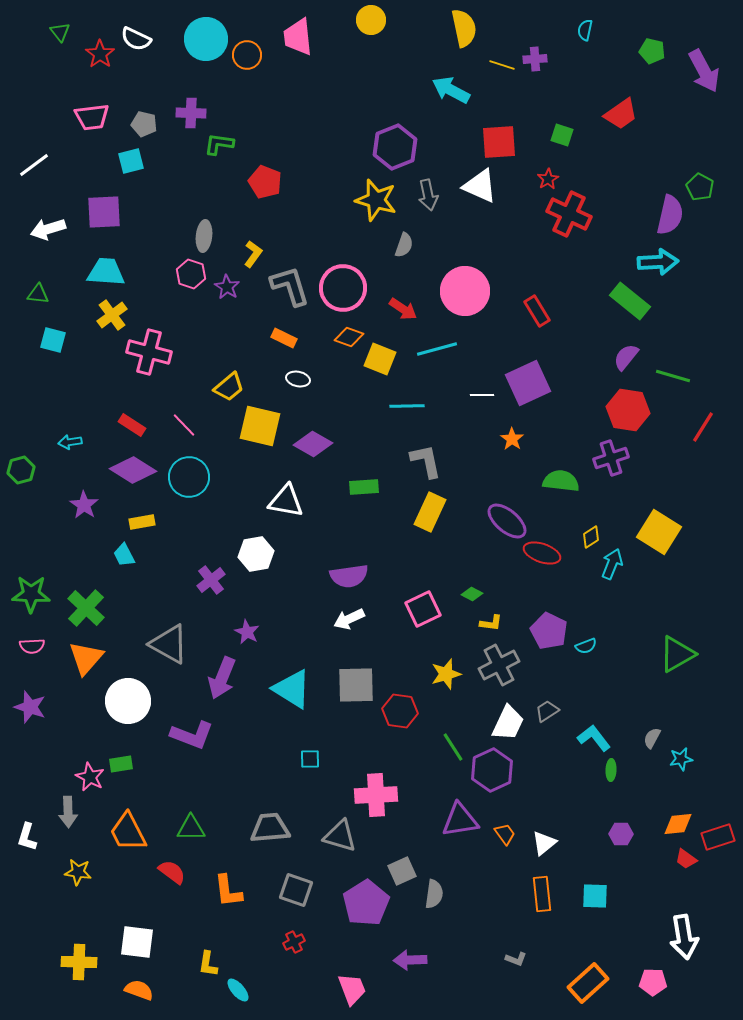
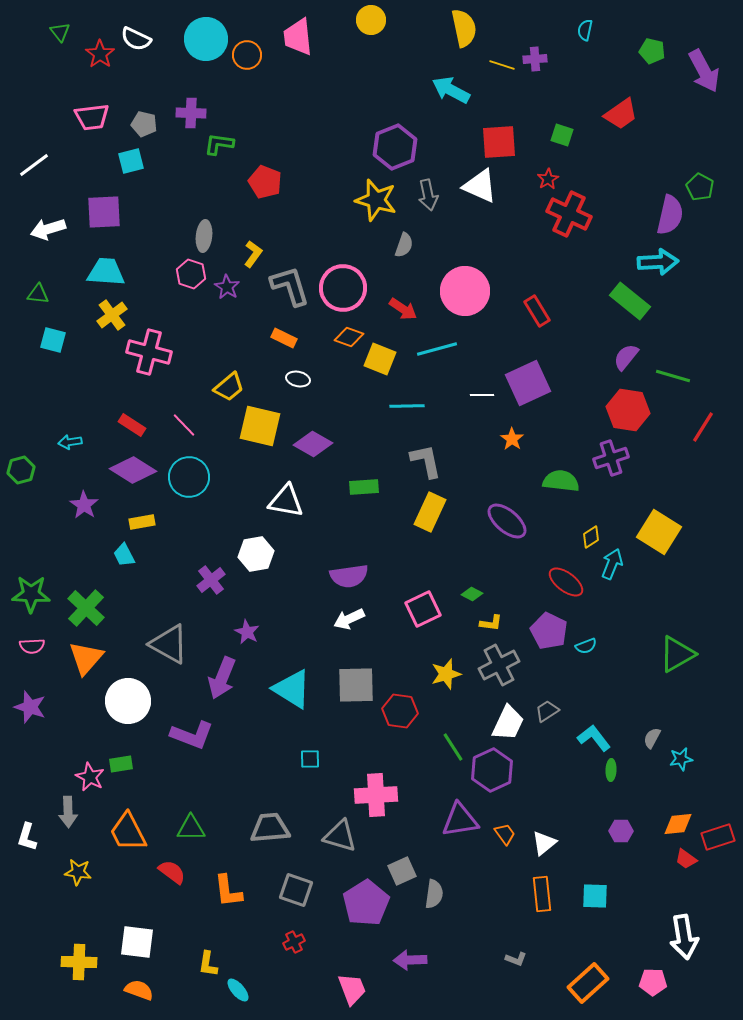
red ellipse at (542, 553): moved 24 px right, 29 px down; rotated 18 degrees clockwise
purple hexagon at (621, 834): moved 3 px up
